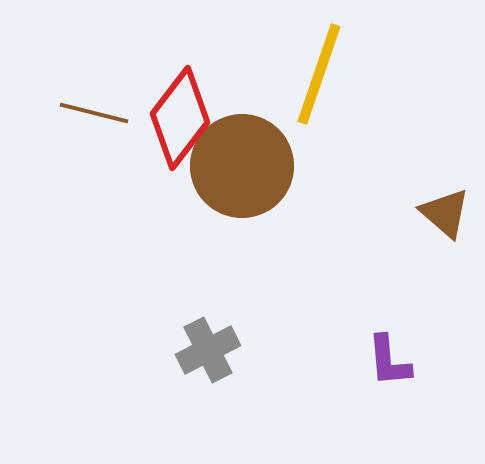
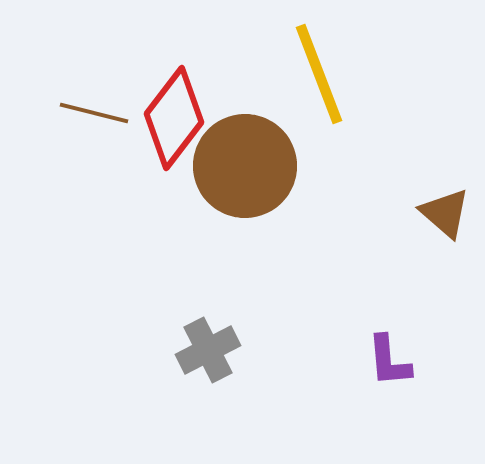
yellow line: rotated 40 degrees counterclockwise
red diamond: moved 6 px left
brown circle: moved 3 px right
